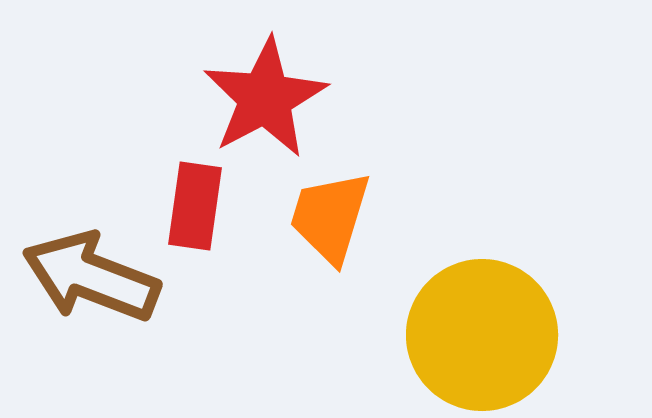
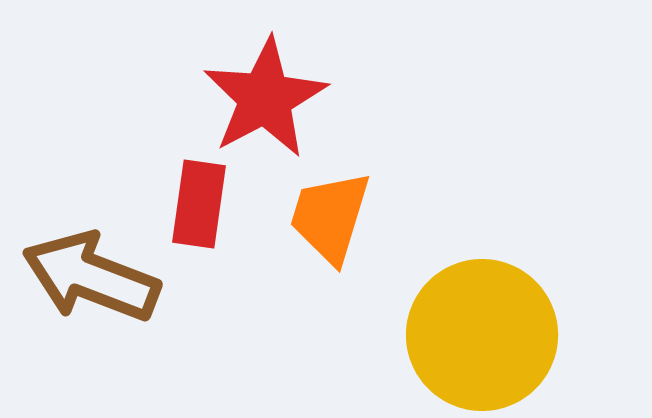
red rectangle: moved 4 px right, 2 px up
